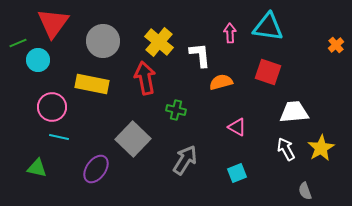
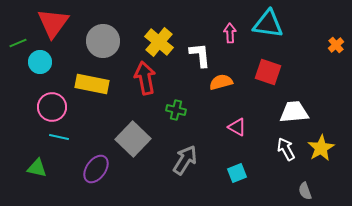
cyan triangle: moved 3 px up
cyan circle: moved 2 px right, 2 px down
